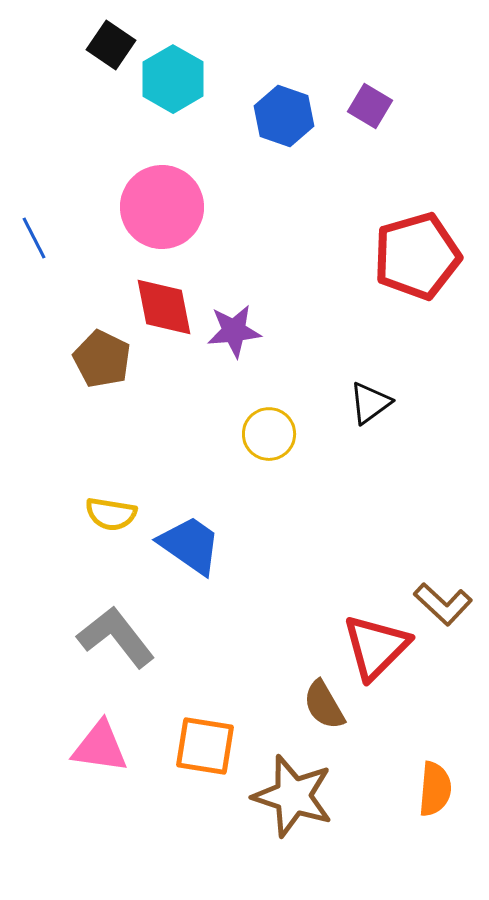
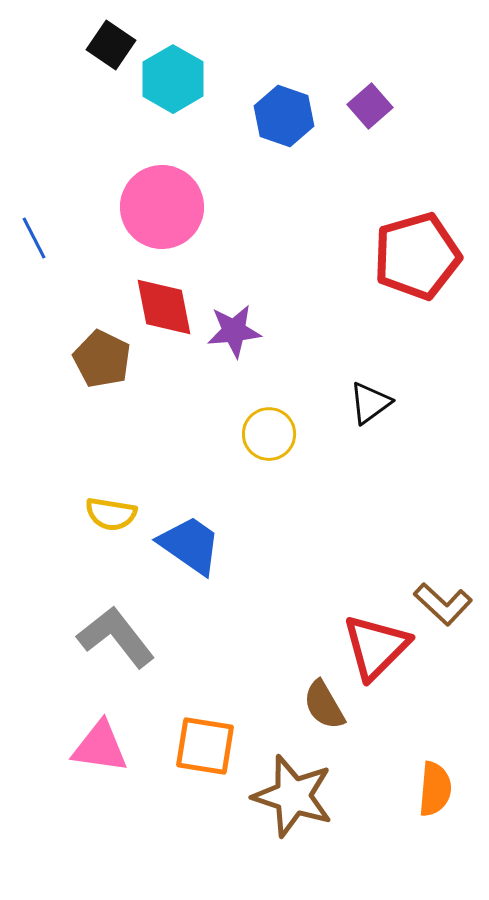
purple square: rotated 18 degrees clockwise
